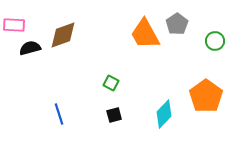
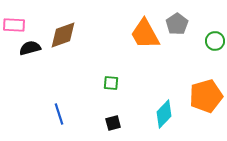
green square: rotated 21 degrees counterclockwise
orange pentagon: rotated 20 degrees clockwise
black square: moved 1 px left, 8 px down
